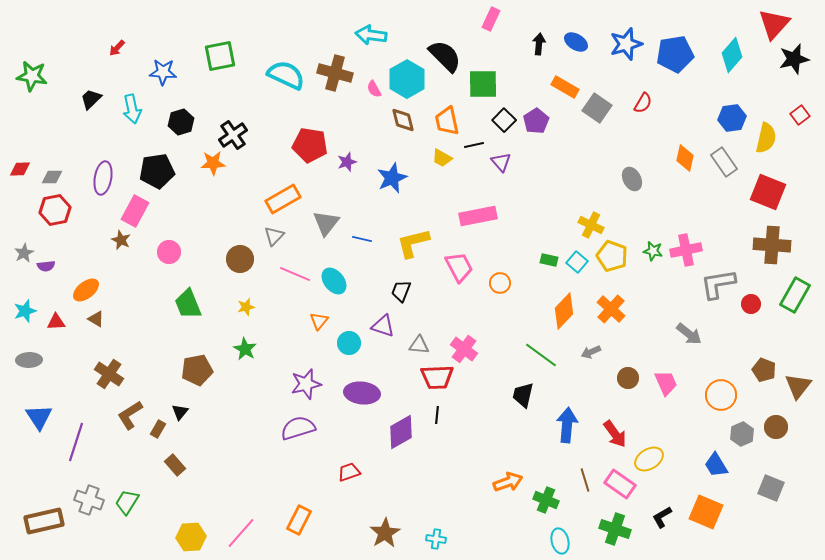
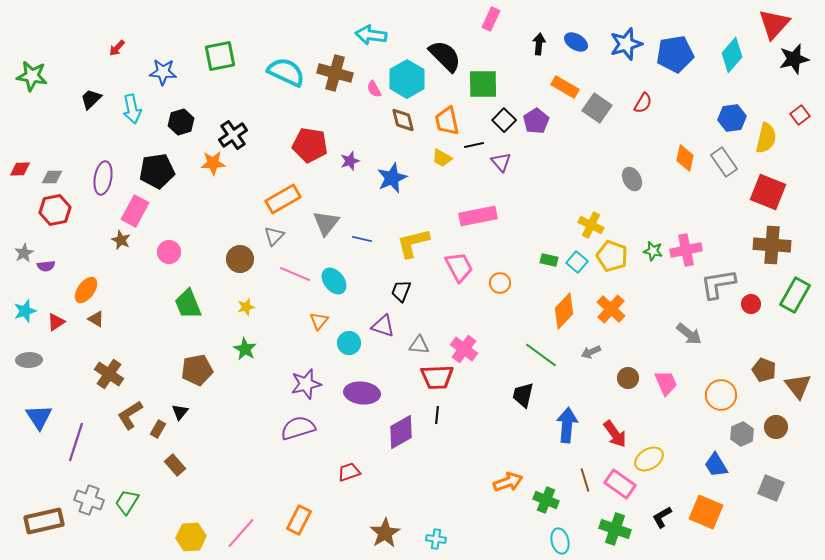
cyan semicircle at (286, 75): moved 3 px up
purple star at (347, 162): moved 3 px right, 1 px up
orange ellipse at (86, 290): rotated 16 degrees counterclockwise
red triangle at (56, 322): rotated 30 degrees counterclockwise
brown triangle at (798, 386): rotated 16 degrees counterclockwise
